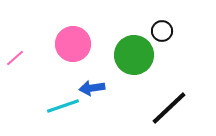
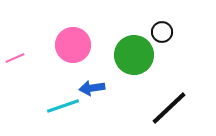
black circle: moved 1 px down
pink circle: moved 1 px down
pink line: rotated 18 degrees clockwise
